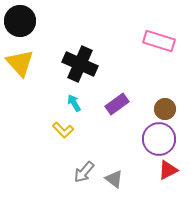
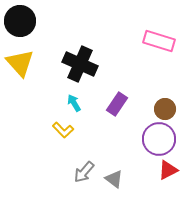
purple rectangle: rotated 20 degrees counterclockwise
